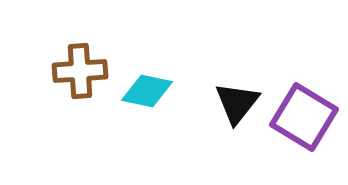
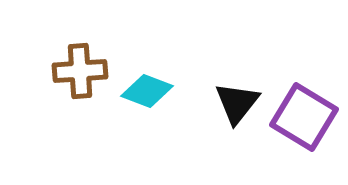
cyan diamond: rotated 9 degrees clockwise
